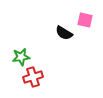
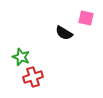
pink square: moved 1 px right, 2 px up
green star: rotated 30 degrees clockwise
